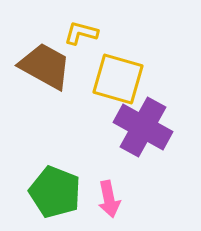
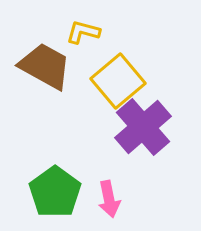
yellow L-shape: moved 2 px right, 1 px up
yellow square: moved 2 px down; rotated 34 degrees clockwise
purple cross: rotated 20 degrees clockwise
green pentagon: rotated 15 degrees clockwise
